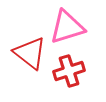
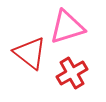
red cross: moved 3 px right, 2 px down; rotated 12 degrees counterclockwise
